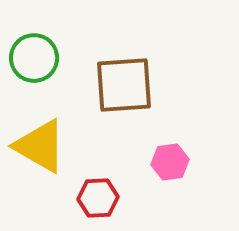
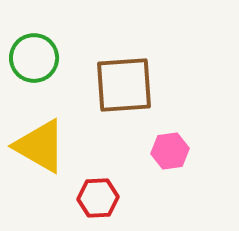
pink hexagon: moved 11 px up
